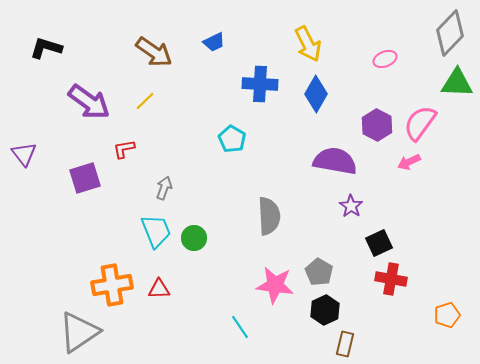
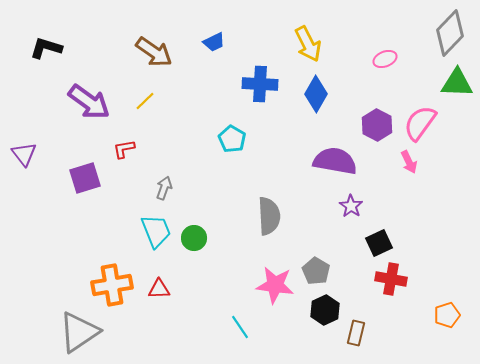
pink arrow: rotated 90 degrees counterclockwise
gray pentagon: moved 3 px left, 1 px up
brown rectangle: moved 11 px right, 11 px up
